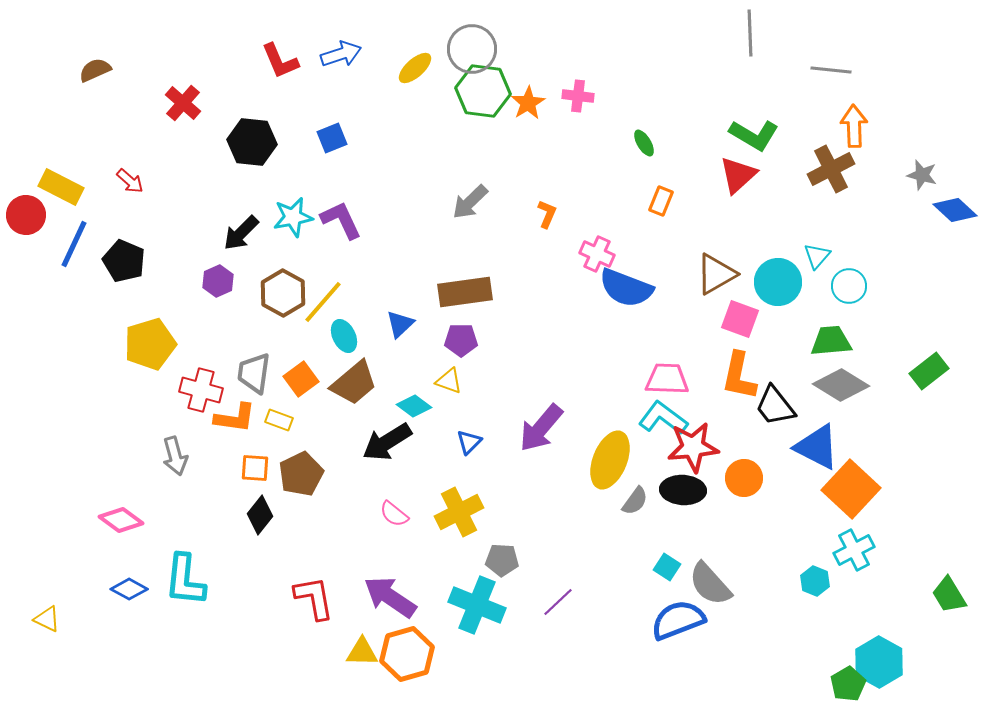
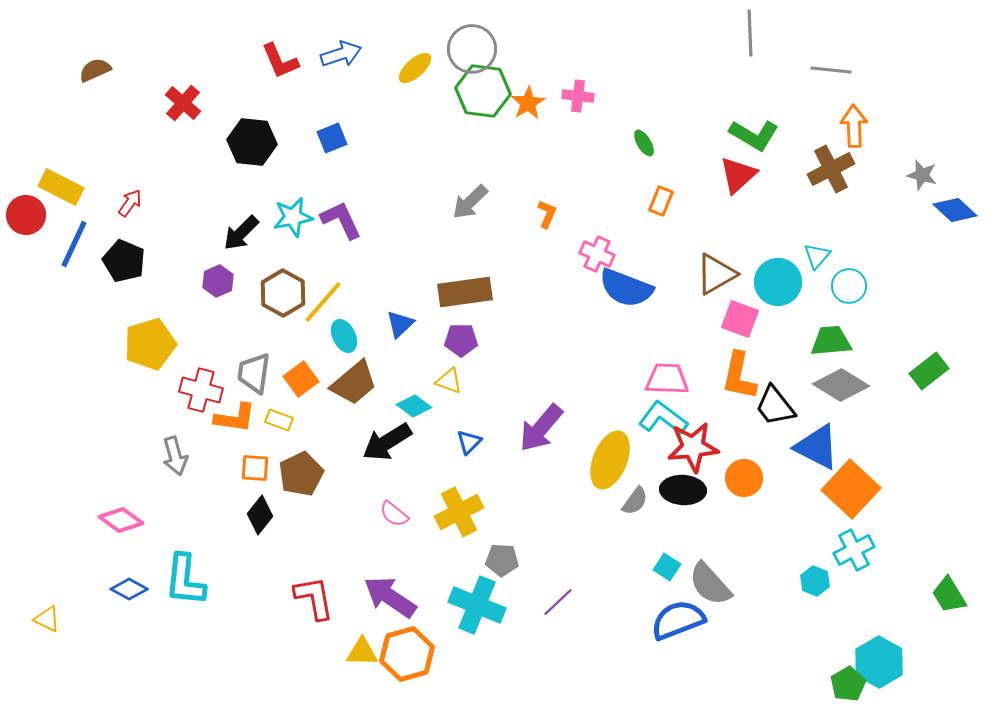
red arrow at (130, 181): moved 22 px down; rotated 96 degrees counterclockwise
